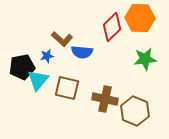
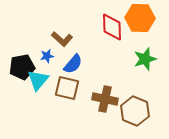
red diamond: rotated 48 degrees counterclockwise
blue semicircle: moved 9 px left, 12 px down; rotated 55 degrees counterclockwise
green star: rotated 10 degrees counterclockwise
